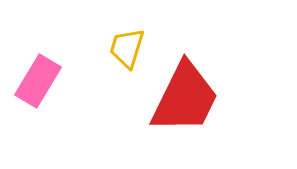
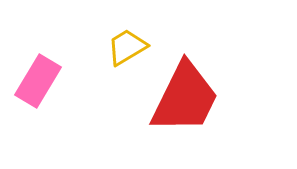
yellow trapezoid: moved 1 px up; rotated 42 degrees clockwise
